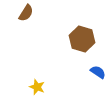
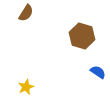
brown hexagon: moved 3 px up
yellow star: moved 11 px left; rotated 28 degrees clockwise
